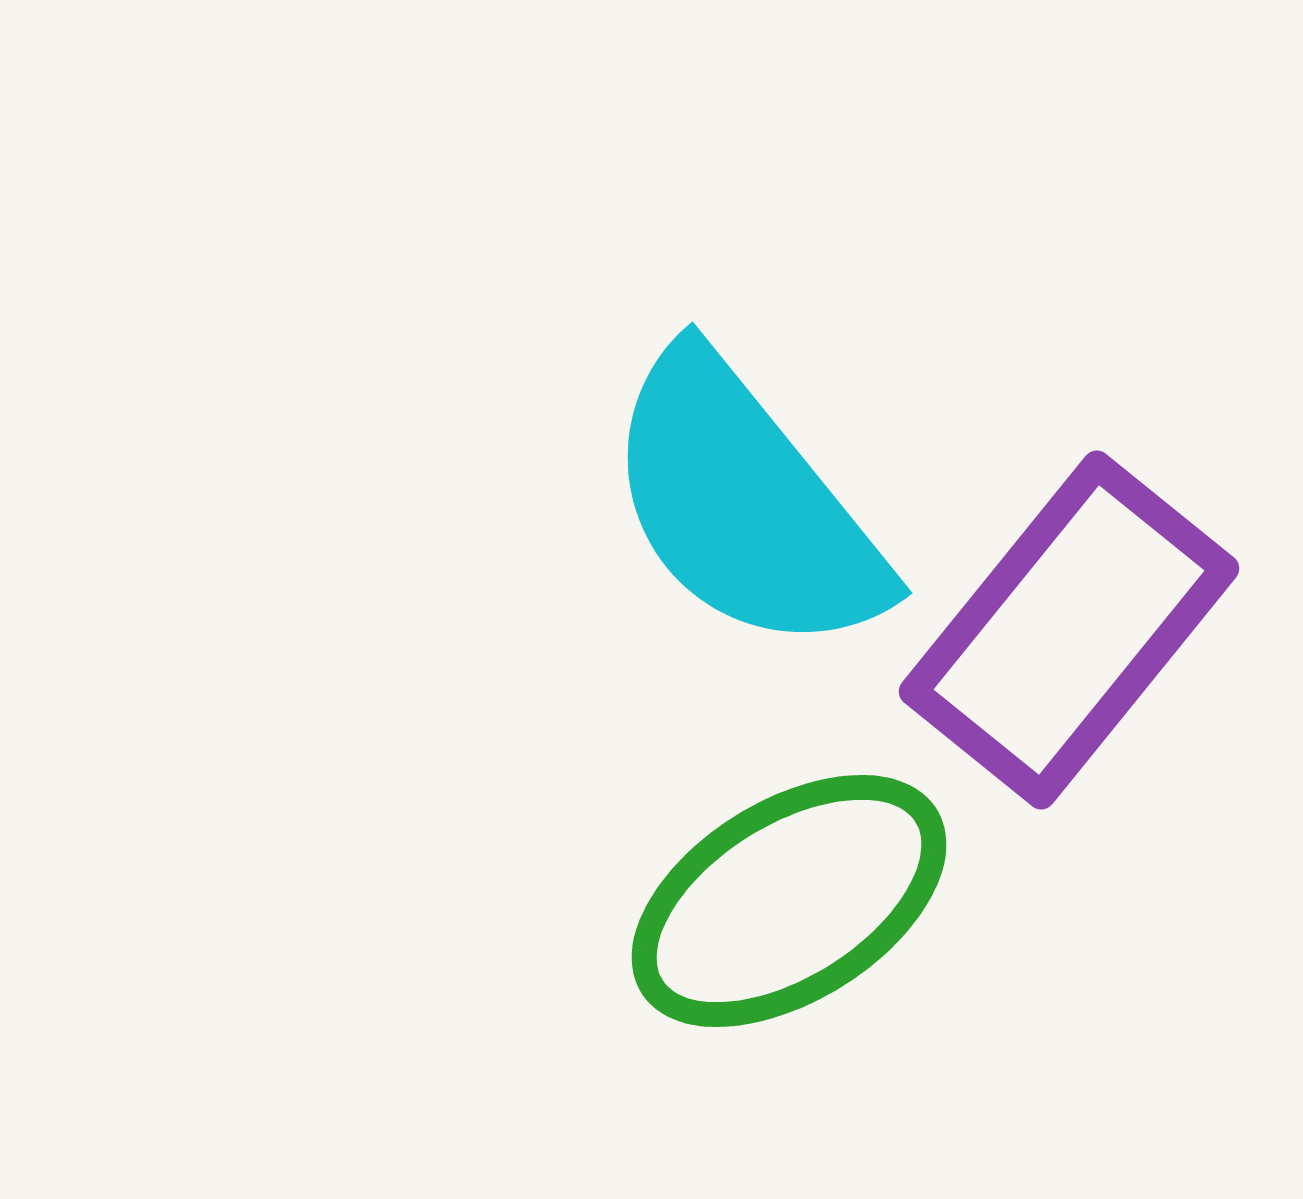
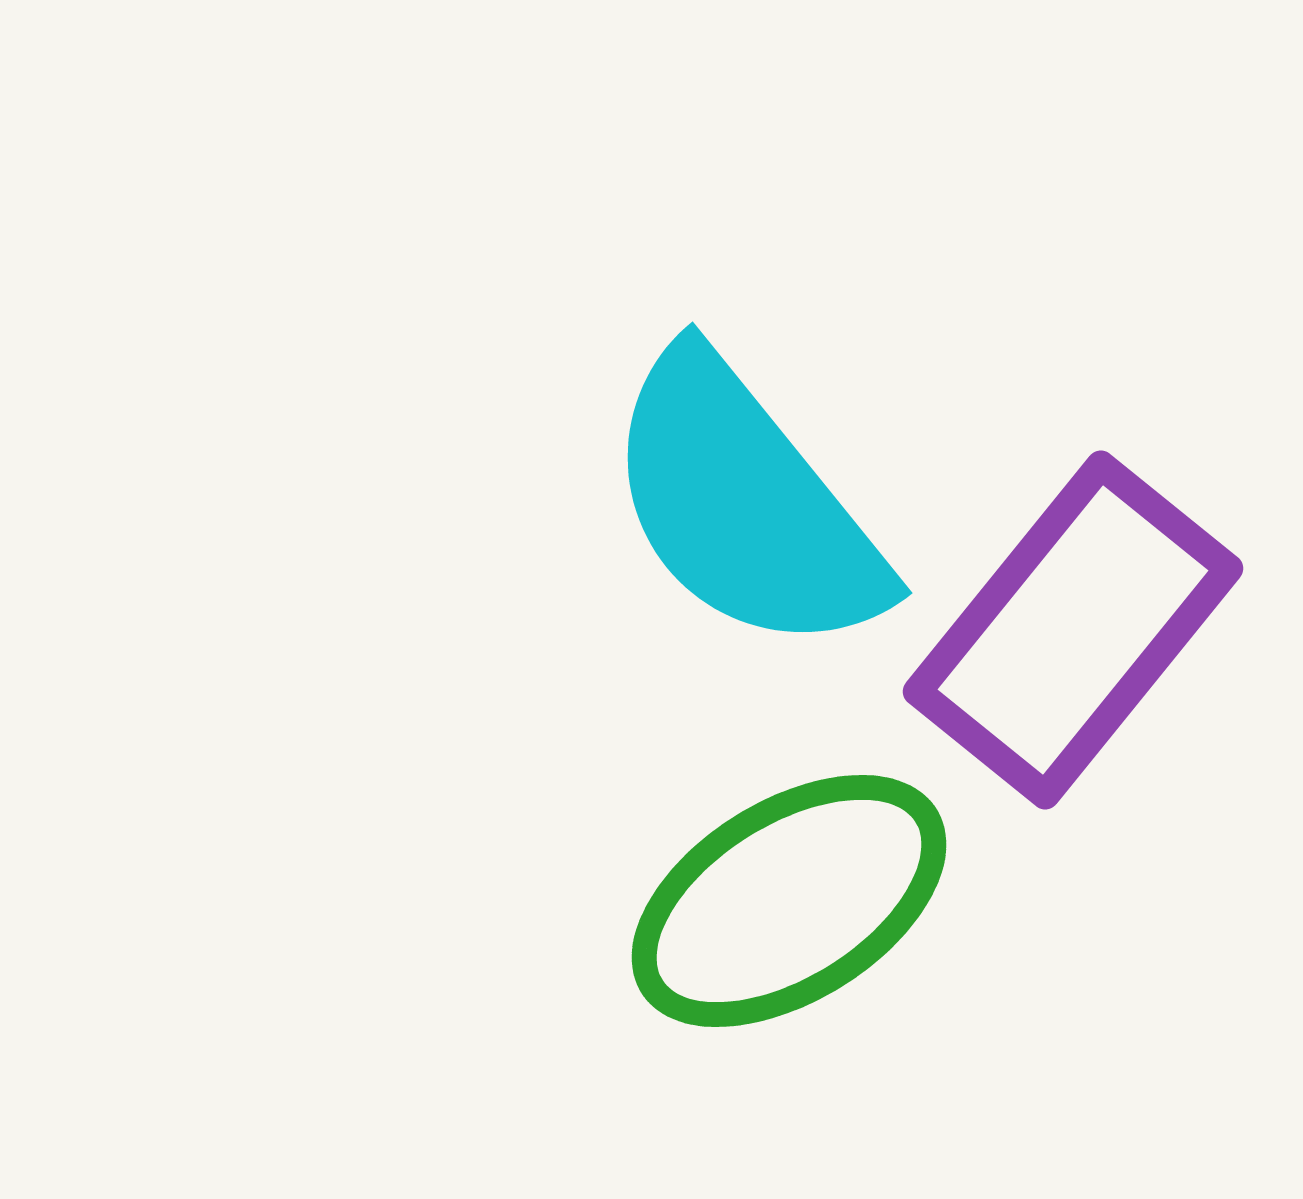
purple rectangle: moved 4 px right
